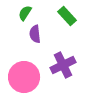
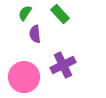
green rectangle: moved 7 px left, 2 px up
